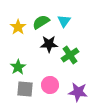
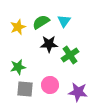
yellow star: rotated 14 degrees clockwise
green star: rotated 21 degrees clockwise
